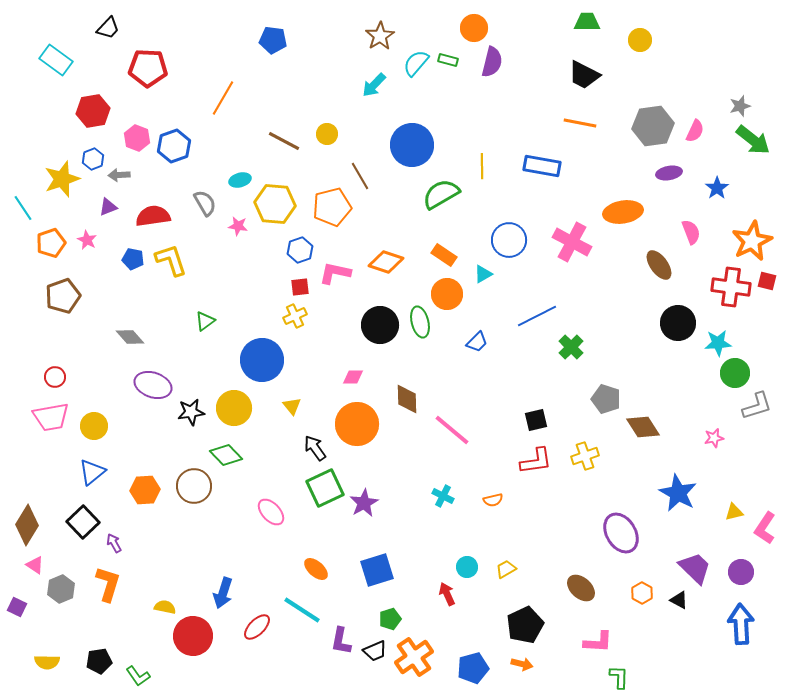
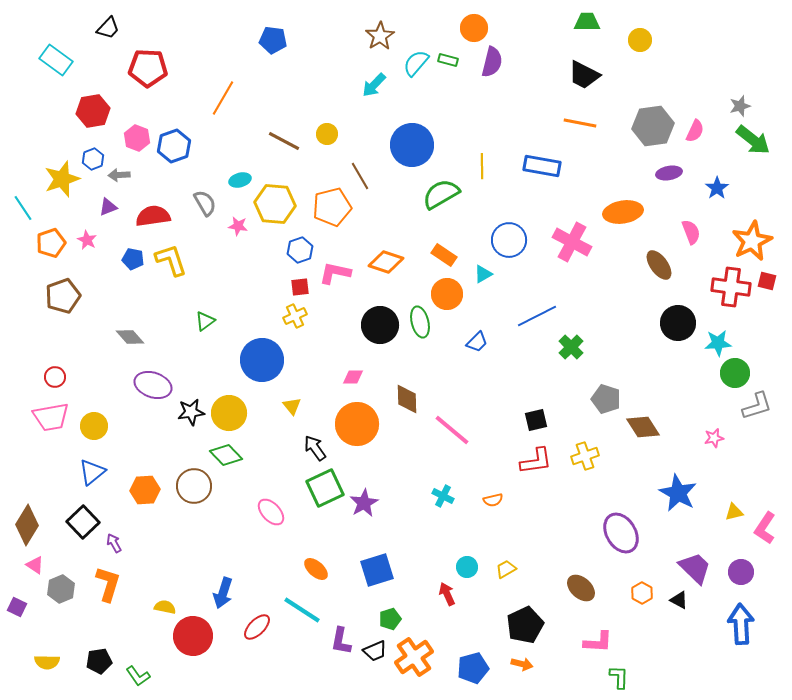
yellow circle at (234, 408): moved 5 px left, 5 px down
